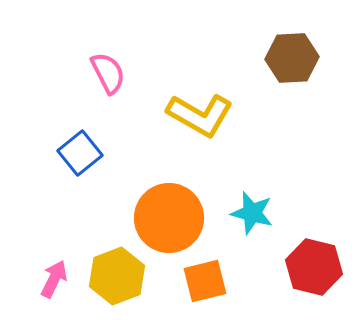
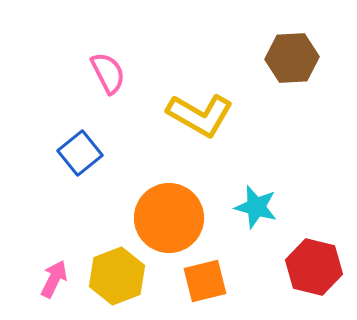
cyan star: moved 4 px right, 6 px up
